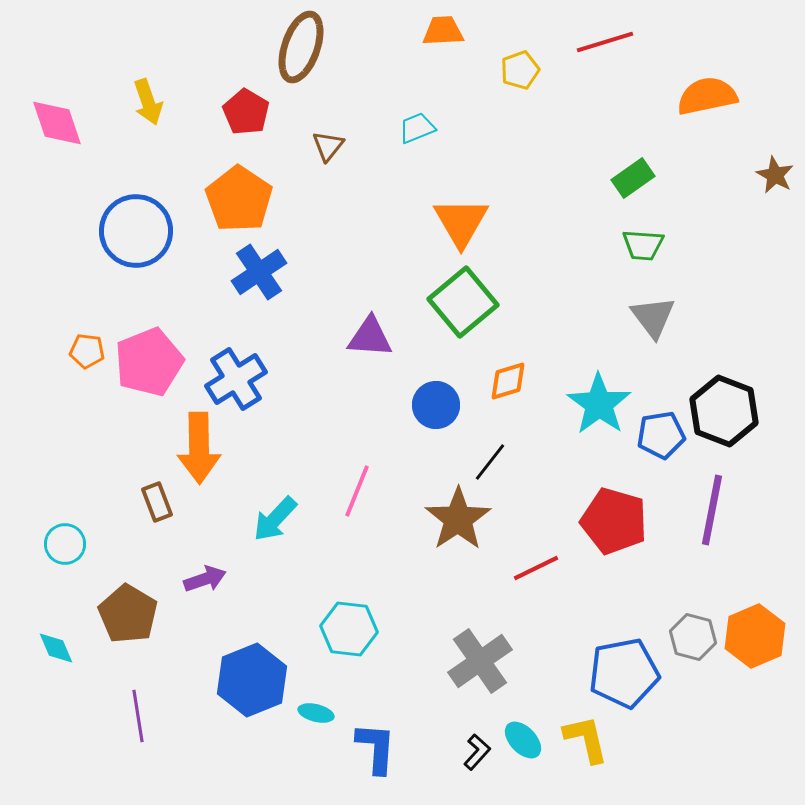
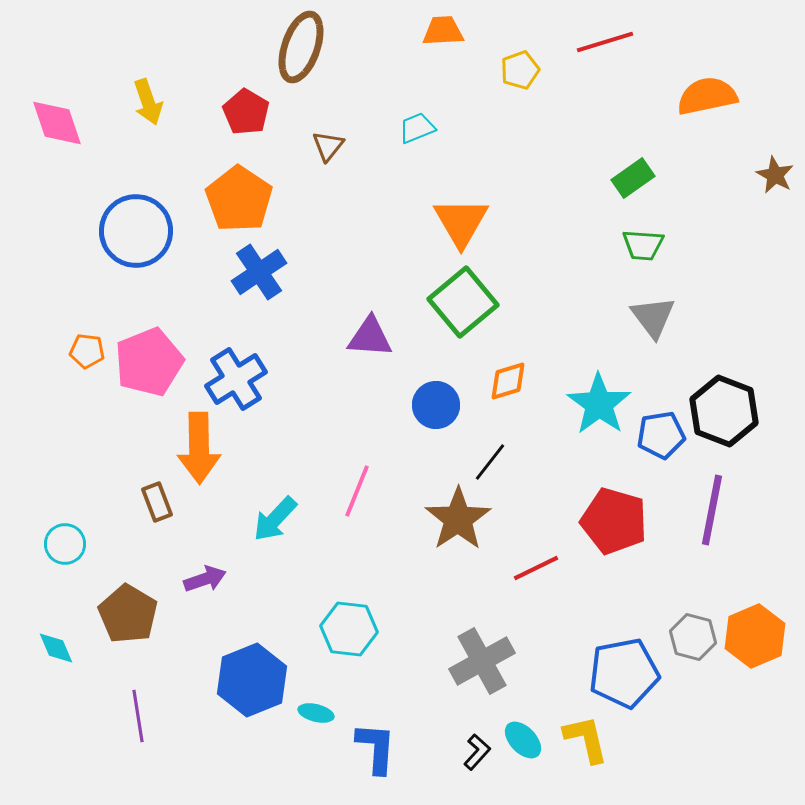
gray cross at (480, 661): moved 2 px right; rotated 6 degrees clockwise
